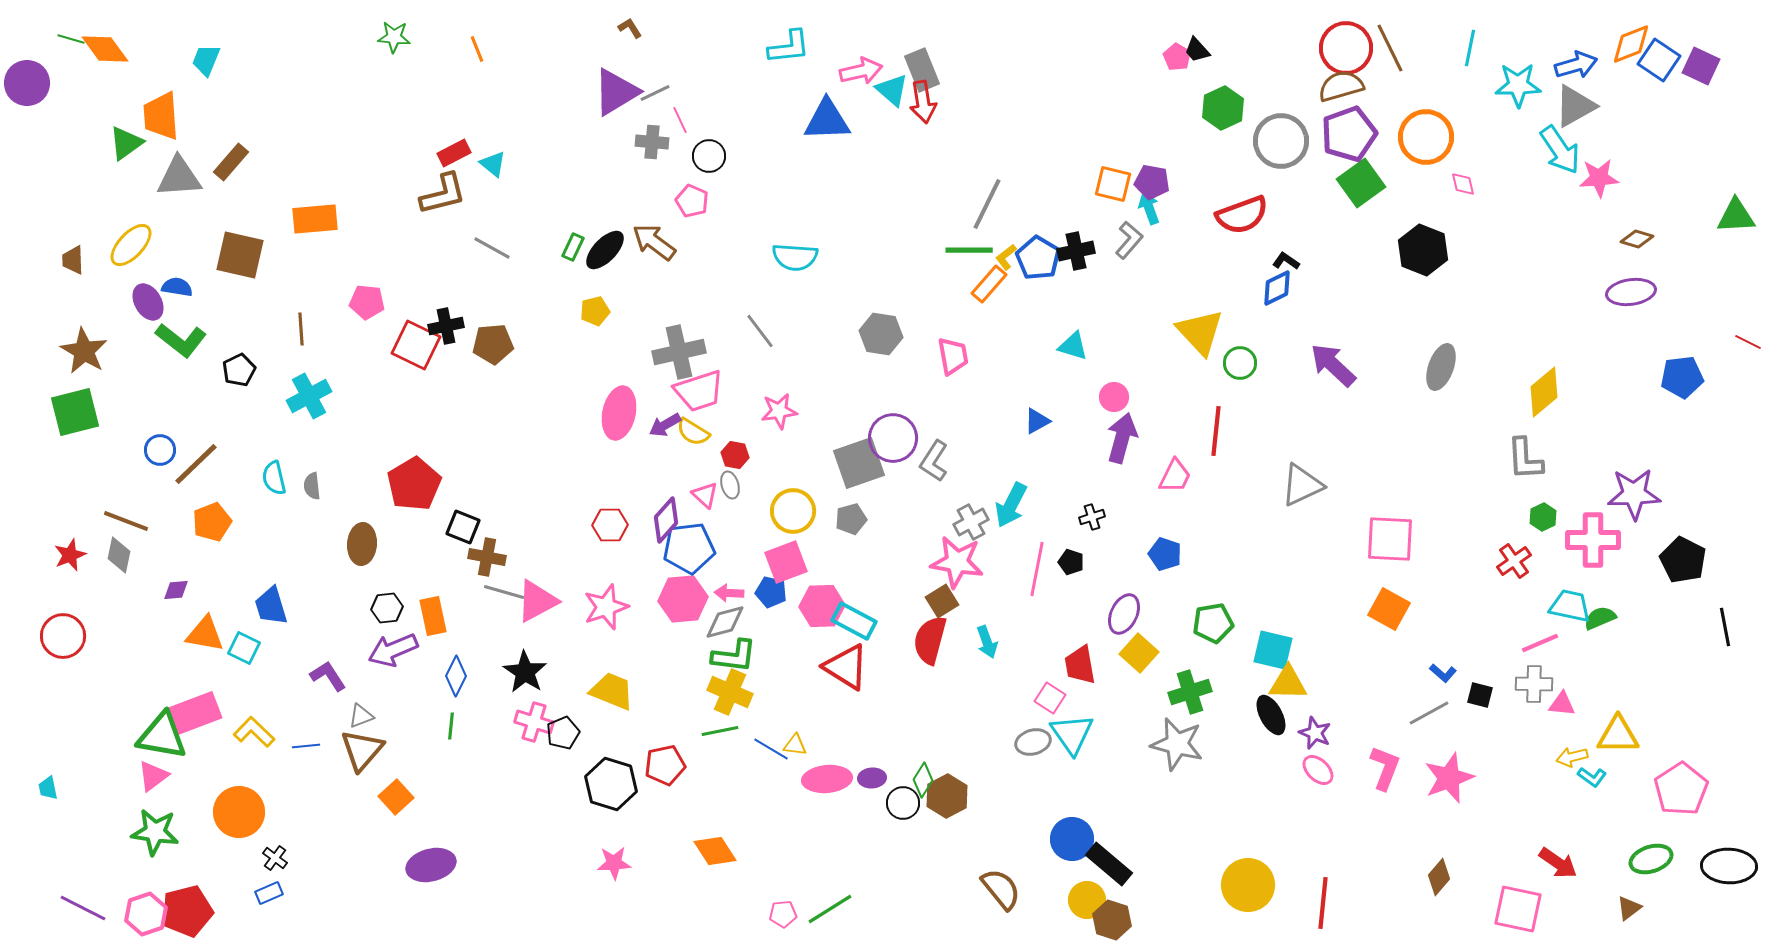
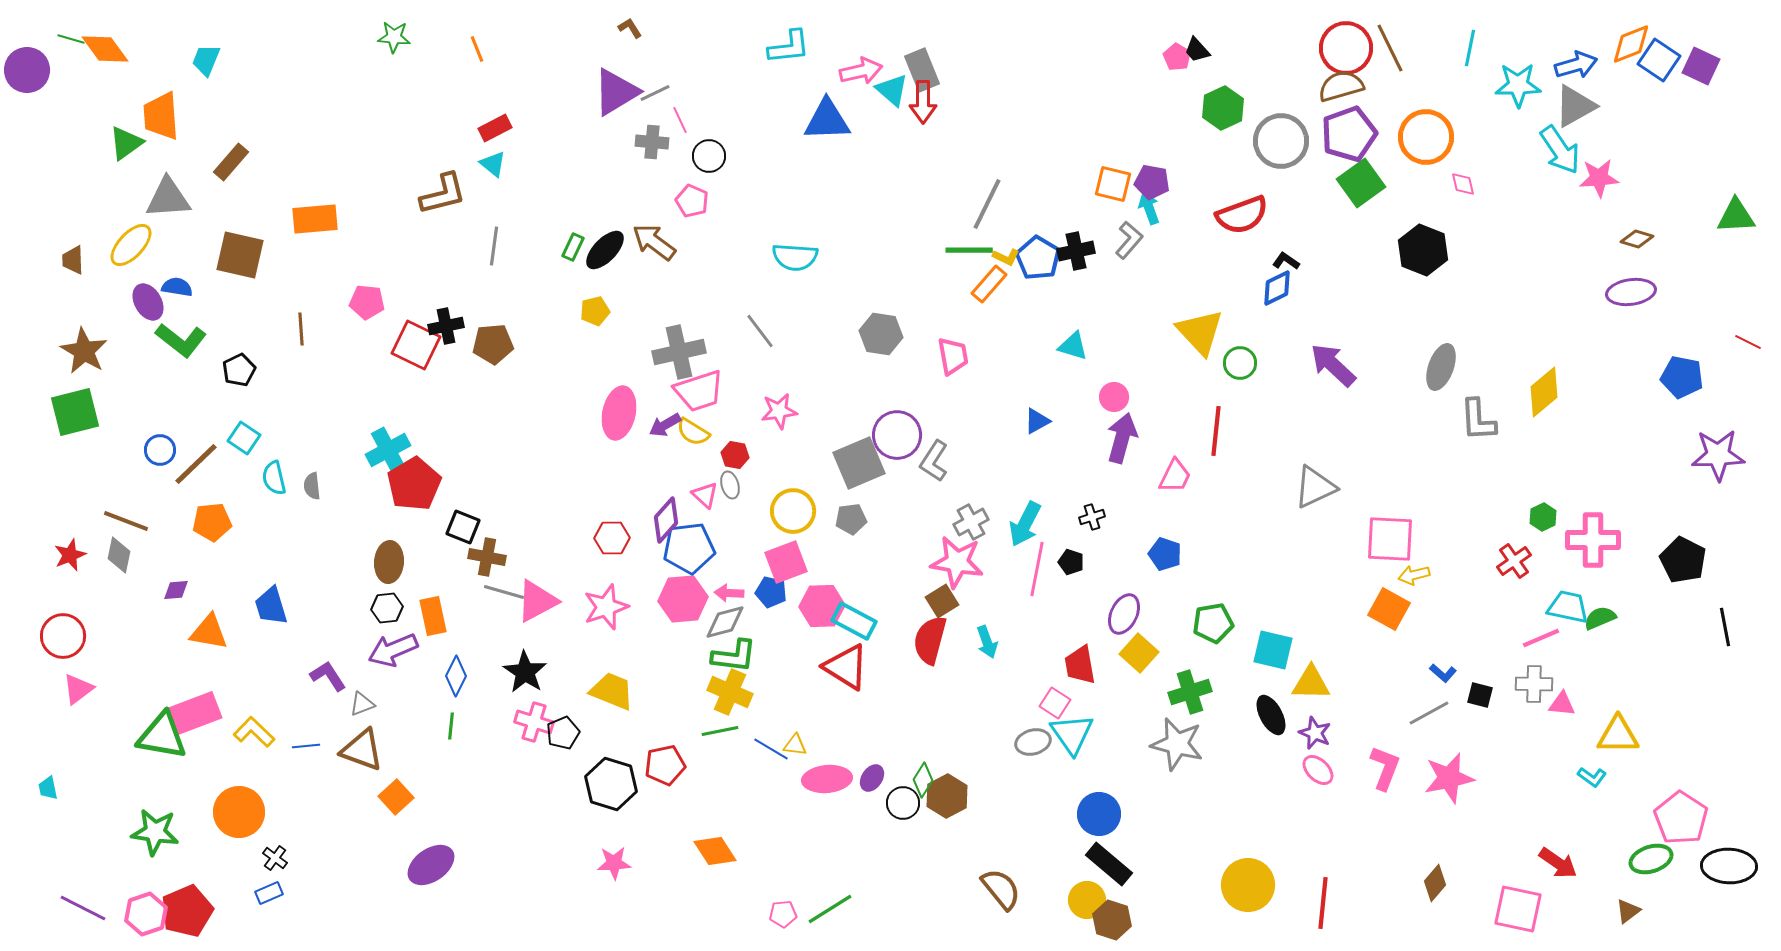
purple circle at (27, 83): moved 13 px up
red arrow at (923, 102): rotated 9 degrees clockwise
red rectangle at (454, 153): moved 41 px right, 25 px up
gray triangle at (179, 177): moved 11 px left, 21 px down
gray line at (492, 248): moved 2 px right, 2 px up; rotated 69 degrees clockwise
yellow L-shape at (1006, 257): rotated 116 degrees counterclockwise
blue pentagon at (1682, 377): rotated 18 degrees clockwise
cyan cross at (309, 396): moved 79 px right, 54 px down
purple circle at (893, 438): moved 4 px right, 3 px up
gray L-shape at (1525, 459): moved 47 px left, 39 px up
gray square at (859, 463): rotated 4 degrees counterclockwise
gray triangle at (1302, 485): moved 13 px right, 2 px down
purple star at (1634, 494): moved 84 px right, 39 px up
cyan arrow at (1011, 505): moved 14 px right, 19 px down
gray pentagon at (851, 519): rotated 8 degrees clockwise
orange pentagon at (212, 522): rotated 15 degrees clockwise
red hexagon at (610, 525): moved 2 px right, 13 px down
brown ellipse at (362, 544): moved 27 px right, 18 px down
cyan trapezoid at (1570, 606): moved 2 px left, 1 px down
orange triangle at (205, 634): moved 4 px right, 2 px up
pink line at (1540, 643): moved 1 px right, 5 px up
cyan square at (244, 648): moved 210 px up; rotated 8 degrees clockwise
yellow triangle at (1288, 683): moved 23 px right
pink square at (1050, 698): moved 5 px right, 5 px down
gray triangle at (361, 716): moved 1 px right, 12 px up
brown triangle at (362, 750): rotated 51 degrees counterclockwise
yellow arrow at (1572, 757): moved 158 px left, 182 px up
pink triangle at (153, 776): moved 75 px left, 87 px up
purple ellipse at (872, 778): rotated 52 degrees counterclockwise
pink star at (1449, 778): rotated 9 degrees clockwise
pink pentagon at (1681, 789): moved 29 px down; rotated 6 degrees counterclockwise
blue circle at (1072, 839): moved 27 px right, 25 px up
purple ellipse at (431, 865): rotated 21 degrees counterclockwise
brown diamond at (1439, 877): moved 4 px left, 6 px down
brown triangle at (1629, 908): moved 1 px left, 3 px down
red pentagon at (187, 911): rotated 9 degrees counterclockwise
